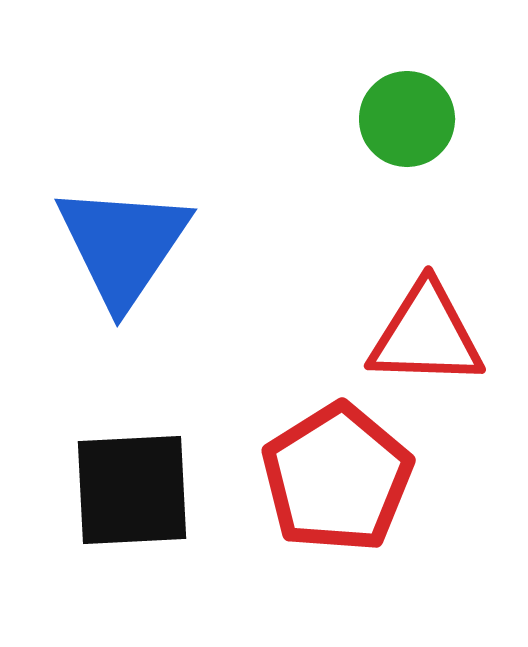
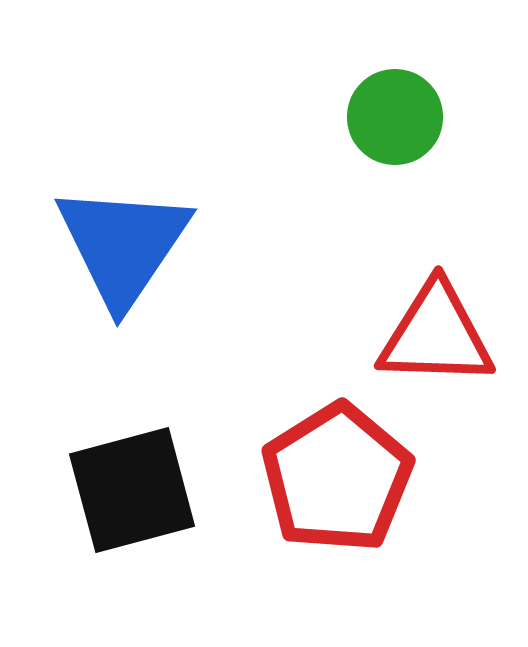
green circle: moved 12 px left, 2 px up
red triangle: moved 10 px right
black square: rotated 12 degrees counterclockwise
